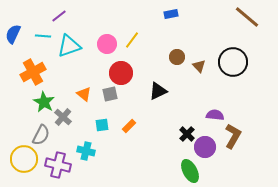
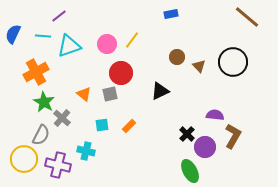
orange cross: moved 3 px right
black triangle: moved 2 px right
gray cross: moved 1 px left, 1 px down
